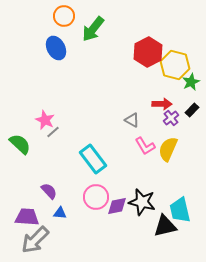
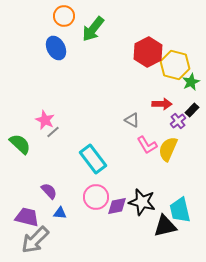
purple cross: moved 7 px right, 3 px down
pink L-shape: moved 2 px right, 1 px up
purple trapezoid: rotated 10 degrees clockwise
